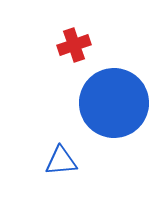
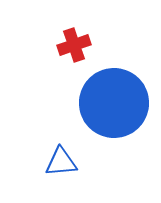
blue triangle: moved 1 px down
